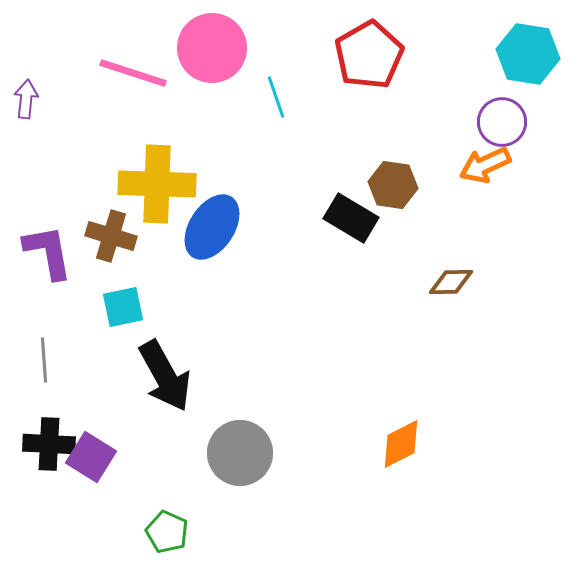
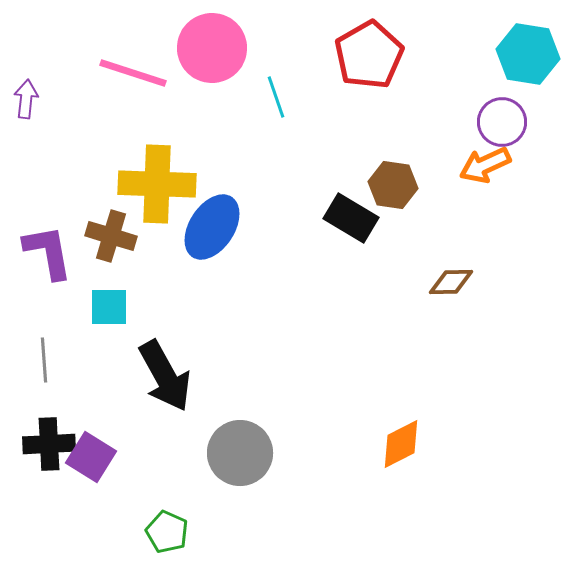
cyan square: moved 14 px left; rotated 12 degrees clockwise
black cross: rotated 6 degrees counterclockwise
